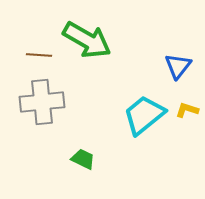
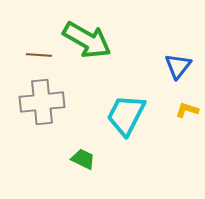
cyan trapezoid: moved 18 px left; rotated 24 degrees counterclockwise
